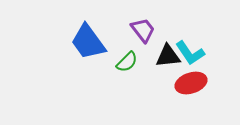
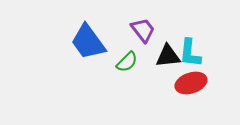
cyan L-shape: rotated 40 degrees clockwise
